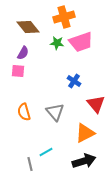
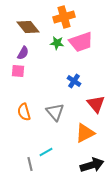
black arrow: moved 8 px right, 4 px down
